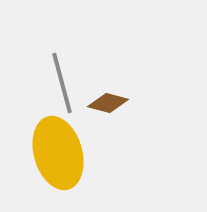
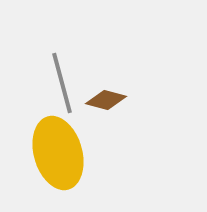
brown diamond: moved 2 px left, 3 px up
